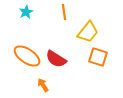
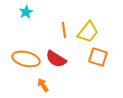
orange line: moved 18 px down
orange ellipse: moved 1 px left, 3 px down; rotated 20 degrees counterclockwise
